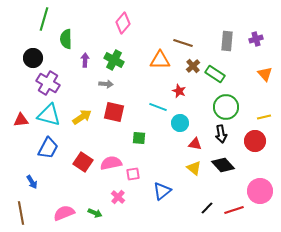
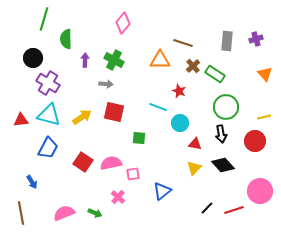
yellow triangle at (194, 168): rotated 35 degrees clockwise
